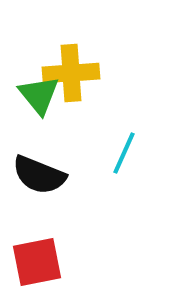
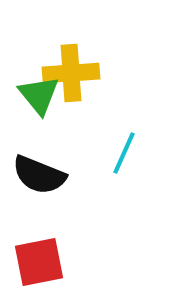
red square: moved 2 px right
